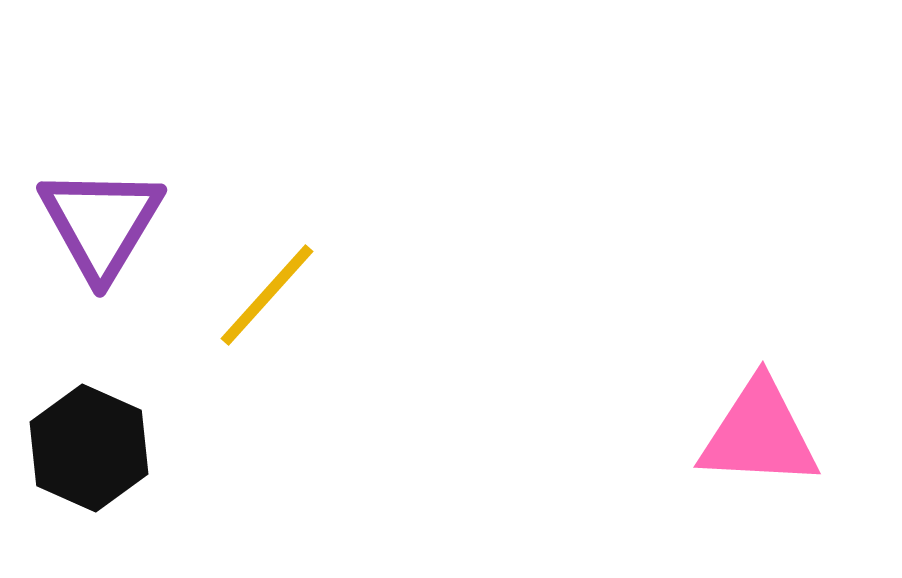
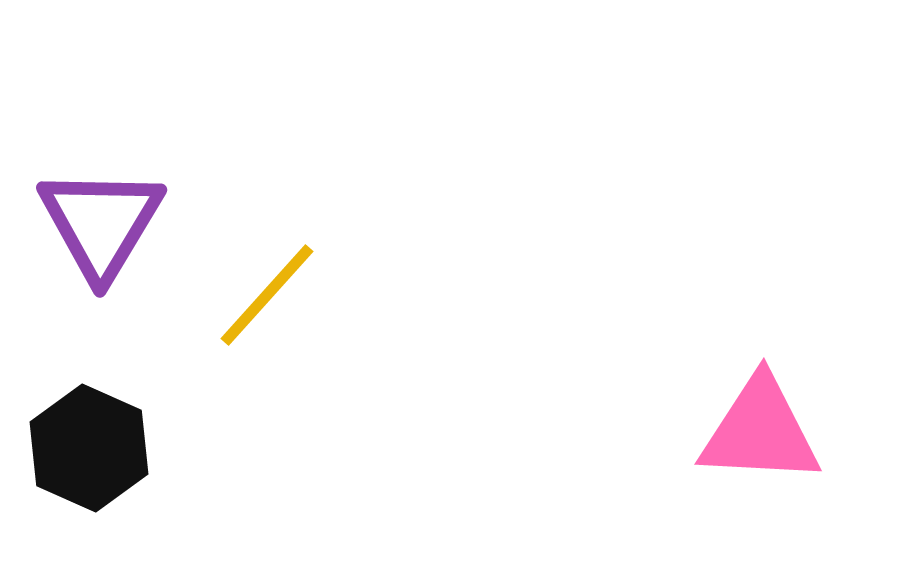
pink triangle: moved 1 px right, 3 px up
